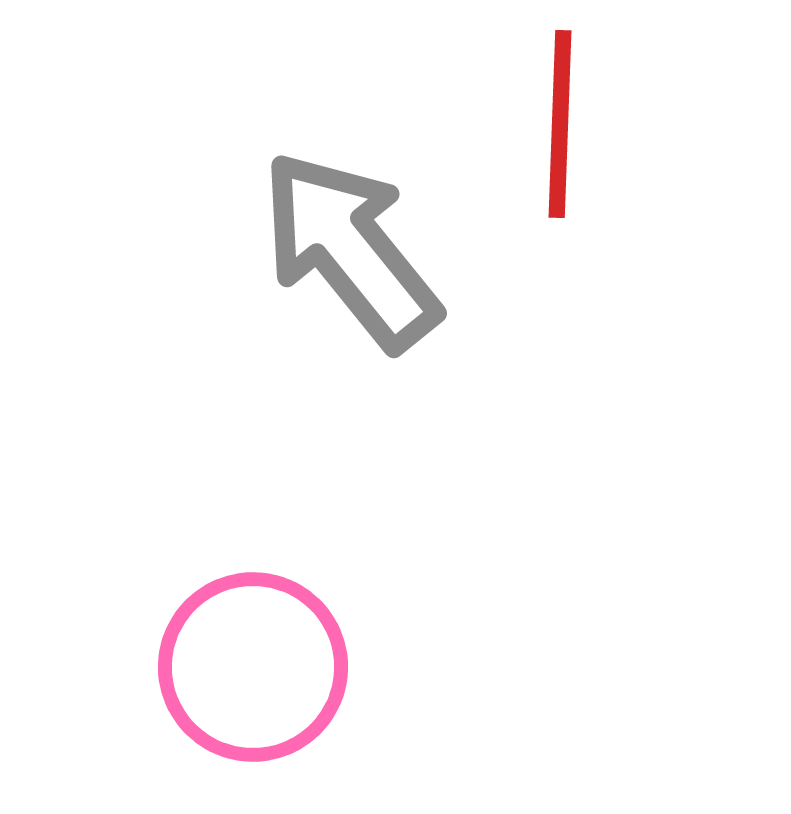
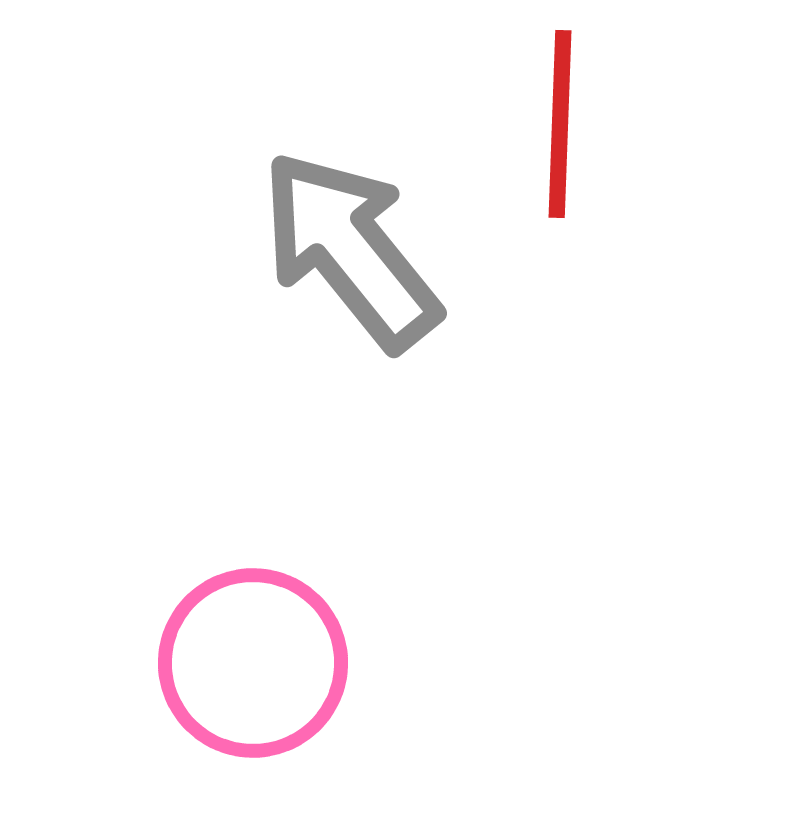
pink circle: moved 4 px up
